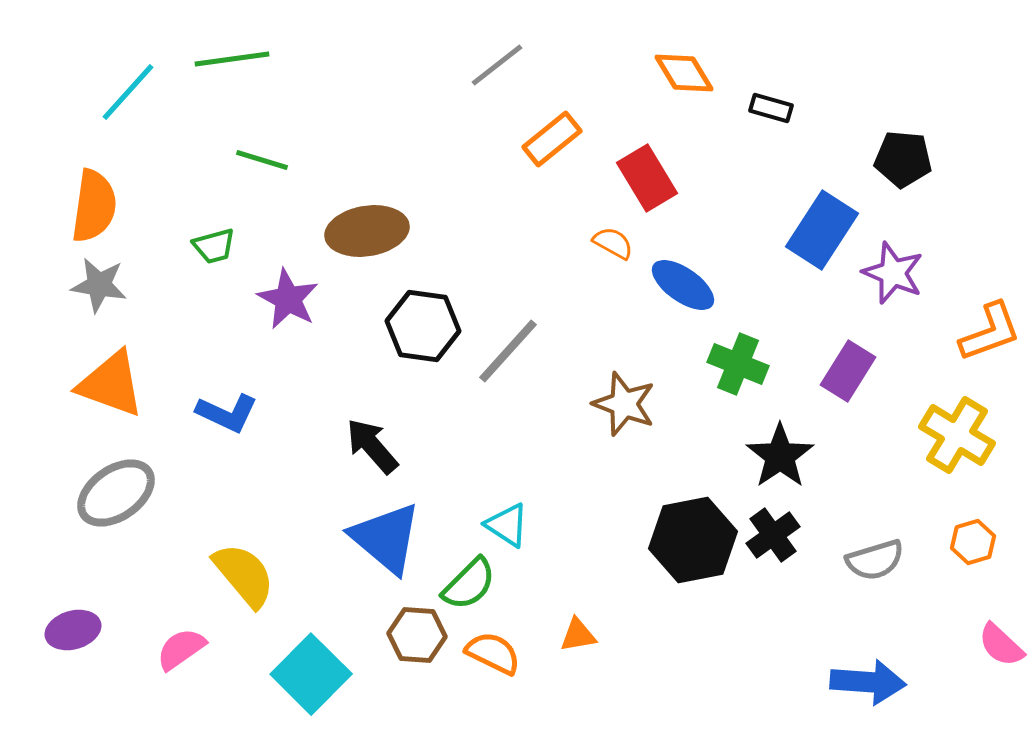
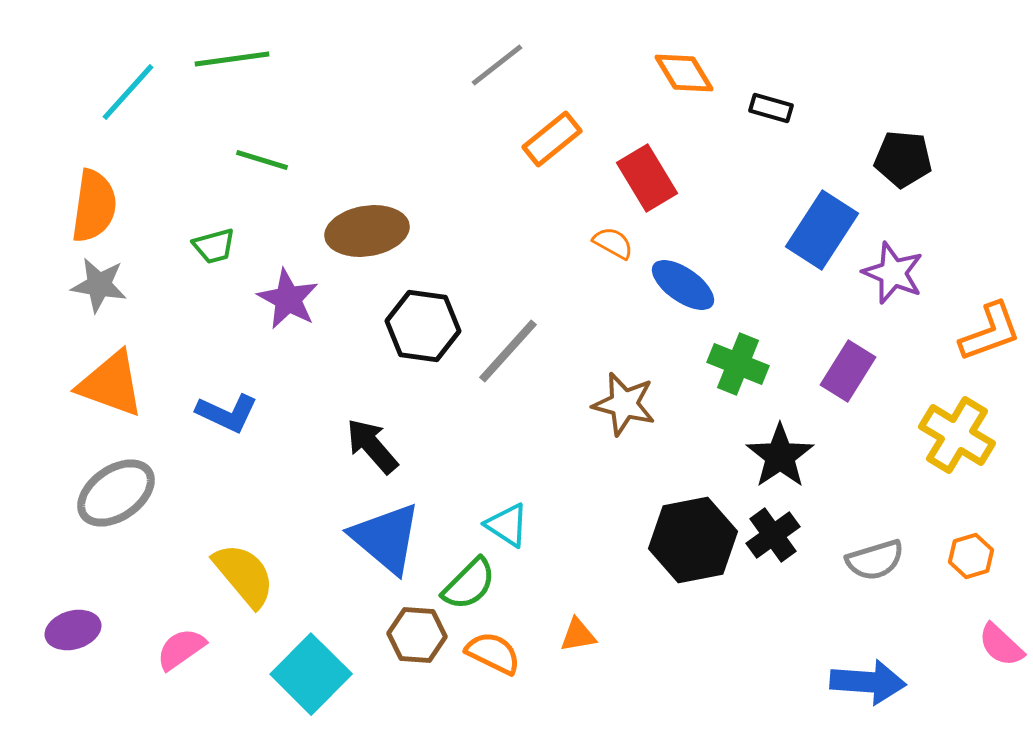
brown star at (624, 404): rotated 6 degrees counterclockwise
orange hexagon at (973, 542): moved 2 px left, 14 px down
